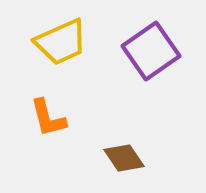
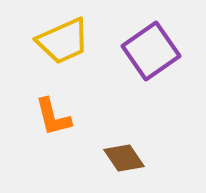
yellow trapezoid: moved 2 px right, 1 px up
orange L-shape: moved 5 px right, 1 px up
